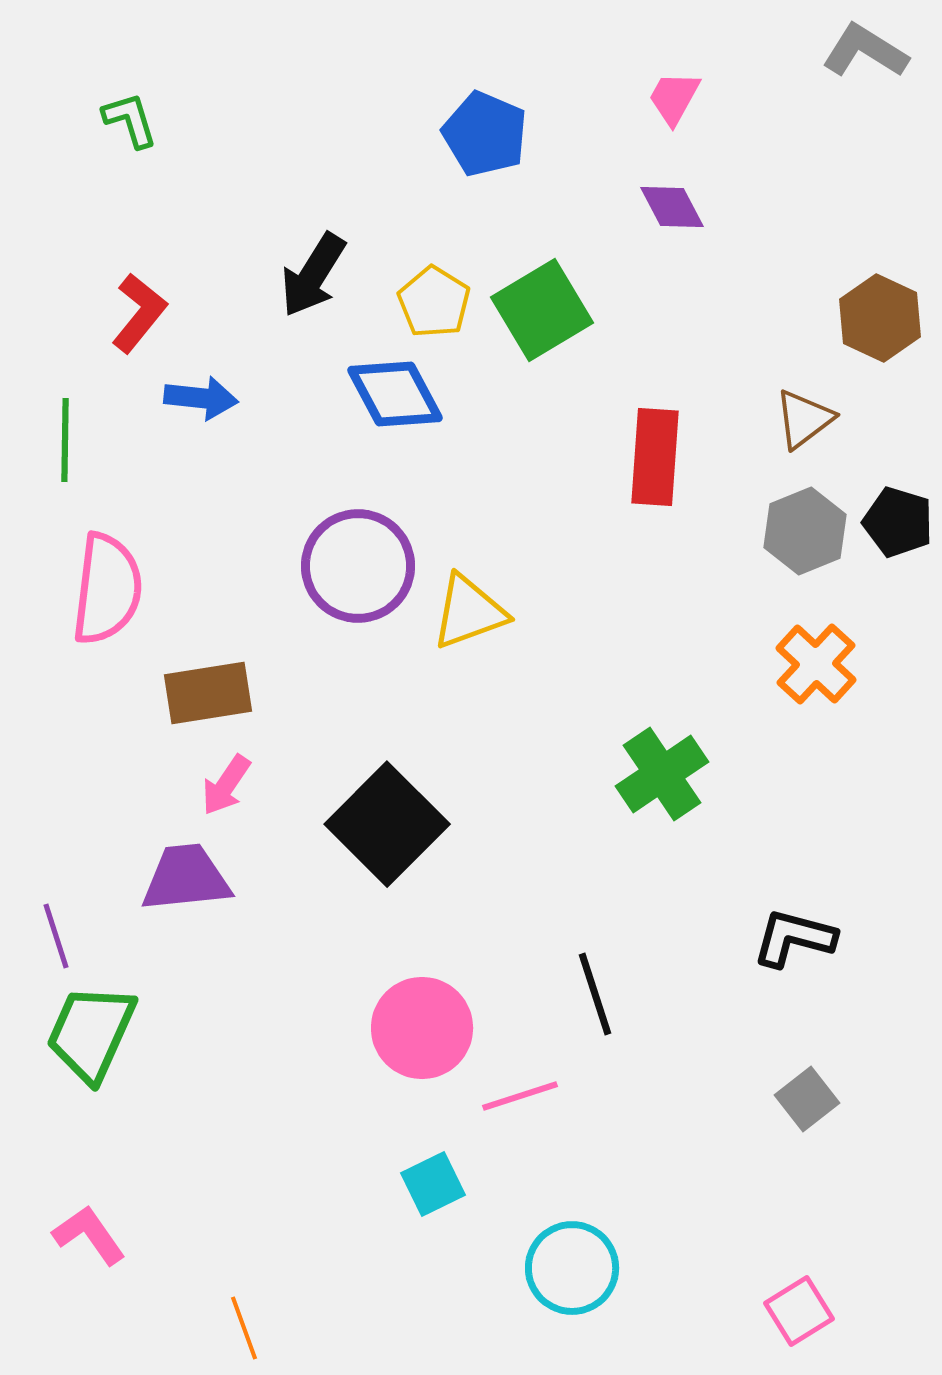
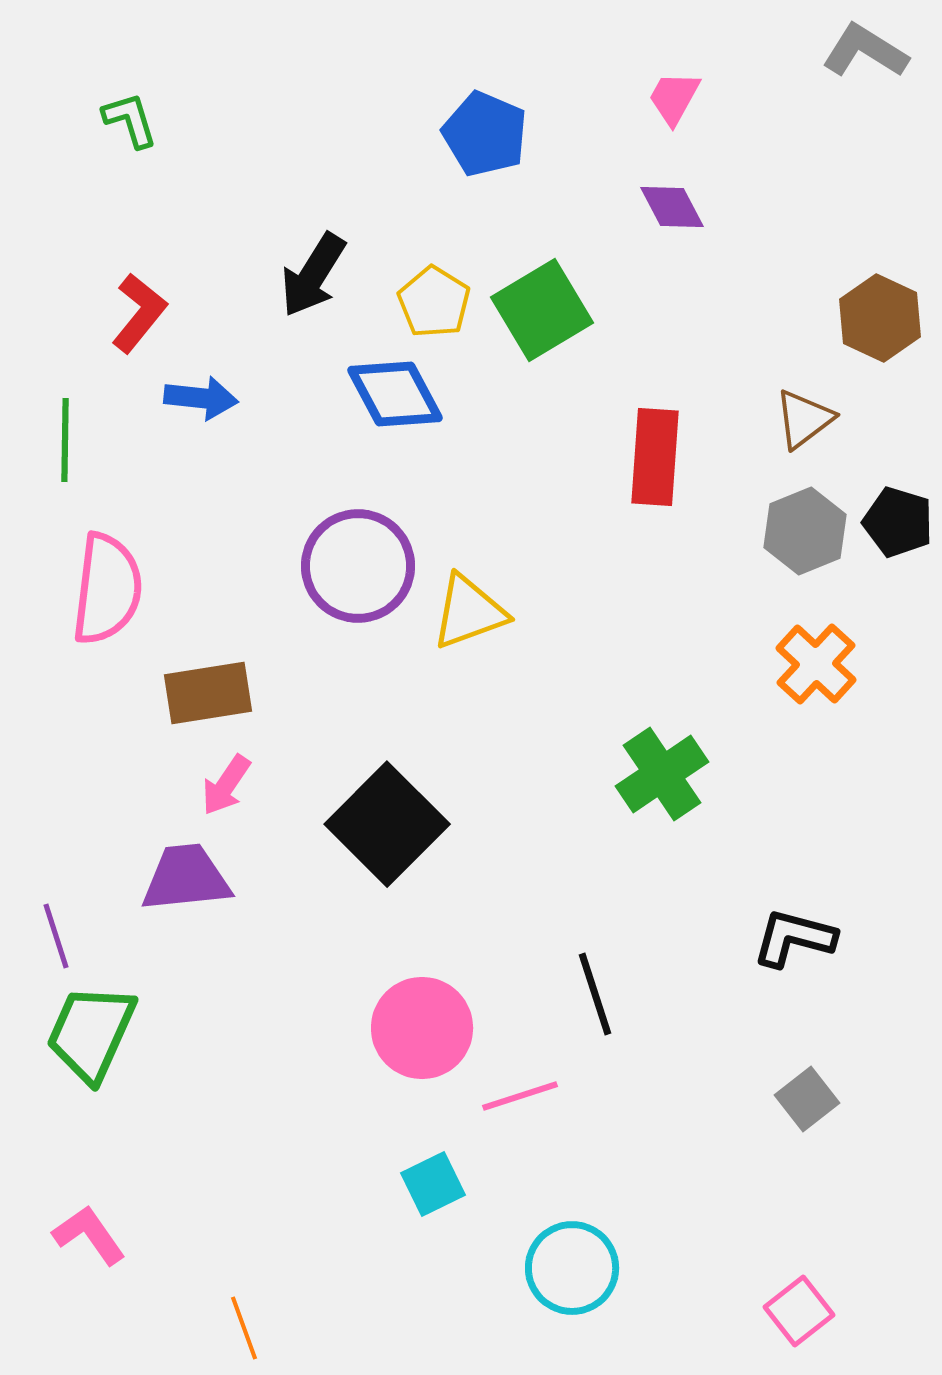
pink square: rotated 6 degrees counterclockwise
